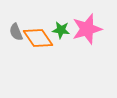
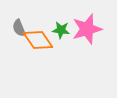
gray semicircle: moved 3 px right, 4 px up
orange diamond: moved 2 px down
